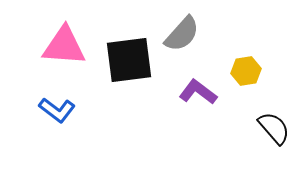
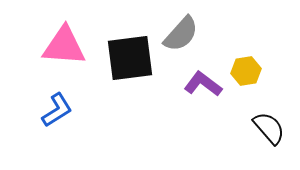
gray semicircle: moved 1 px left
black square: moved 1 px right, 2 px up
purple L-shape: moved 5 px right, 8 px up
blue L-shape: rotated 69 degrees counterclockwise
black semicircle: moved 5 px left
